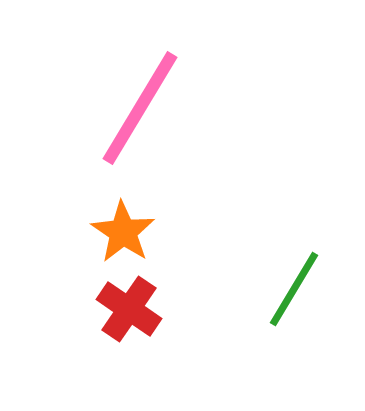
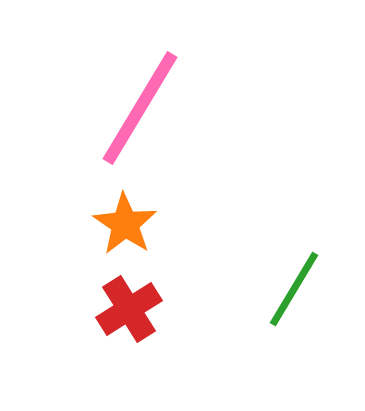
orange star: moved 2 px right, 8 px up
red cross: rotated 24 degrees clockwise
